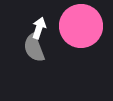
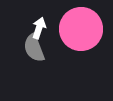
pink circle: moved 3 px down
